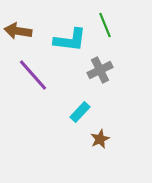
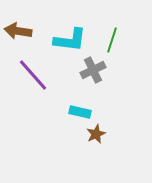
green line: moved 7 px right, 15 px down; rotated 40 degrees clockwise
gray cross: moved 7 px left
cyan rectangle: rotated 60 degrees clockwise
brown star: moved 4 px left, 5 px up
